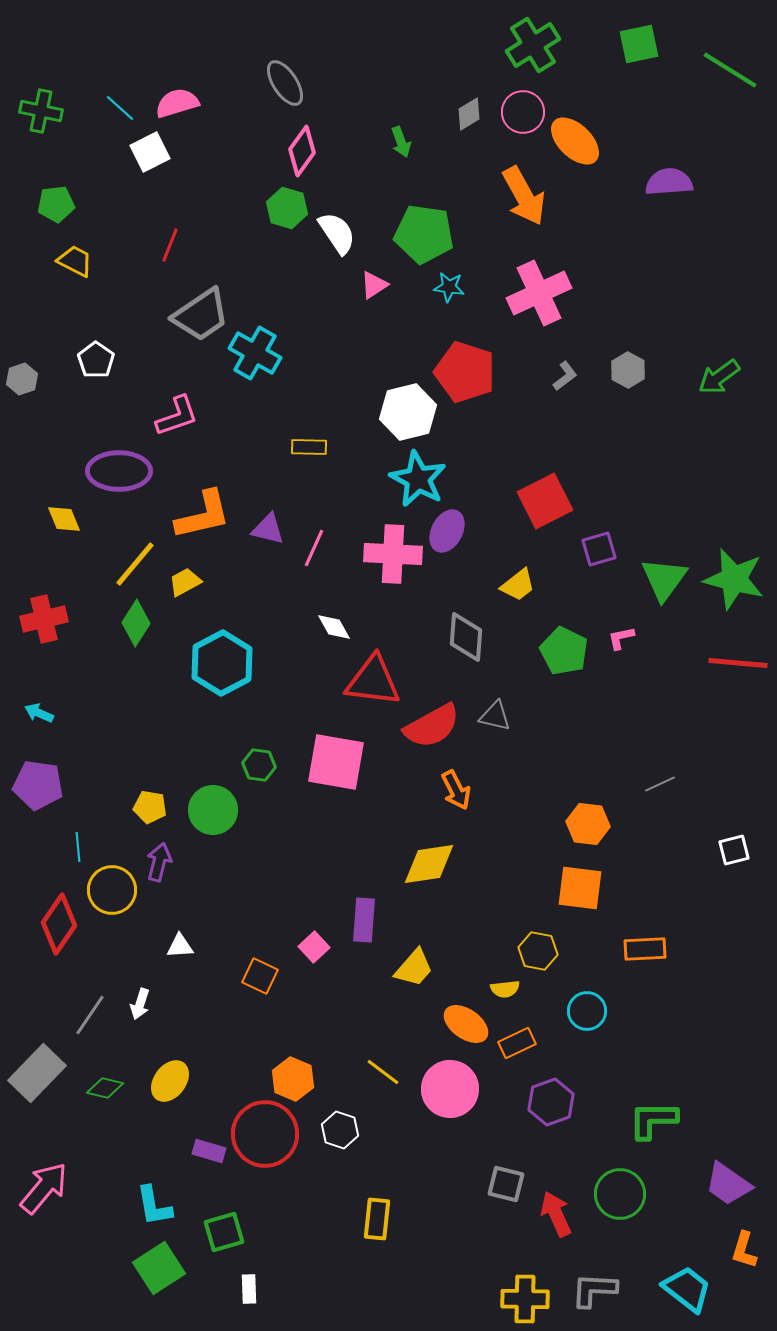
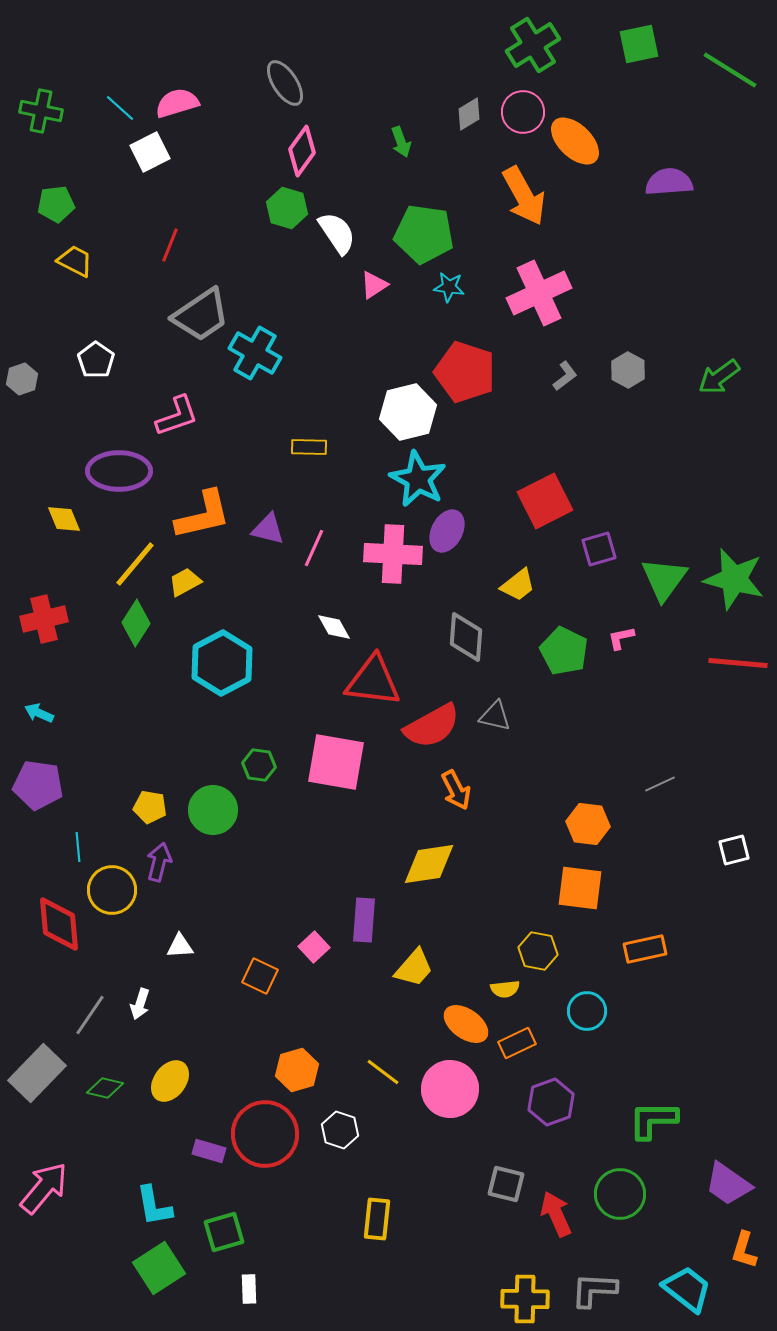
red diamond at (59, 924): rotated 40 degrees counterclockwise
orange rectangle at (645, 949): rotated 9 degrees counterclockwise
orange hexagon at (293, 1079): moved 4 px right, 9 px up; rotated 21 degrees clockwise
